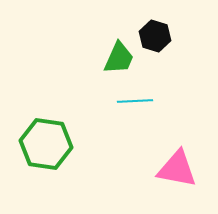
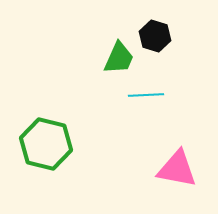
cyan line: moved 11 px right, 6 px up
green hexagon: rotated 6 degrees clockwise
